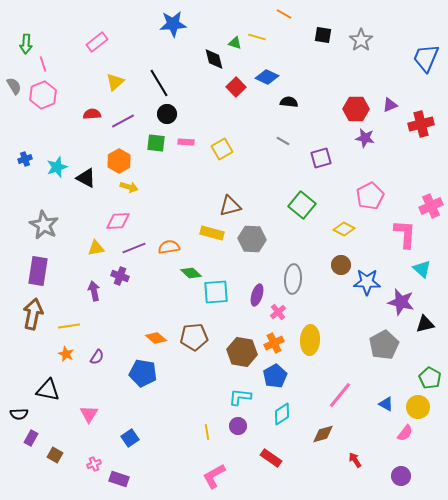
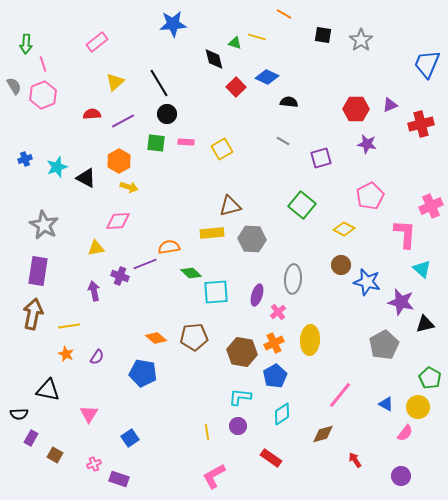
blue trapezoid at (426, 58): moved 1 px right, 6 px down
purple star at (365, 138): moved 2 px right, 6 px down
yellow rectangle at (212, 233): rotated 20 degrees counterclockwise
purple line at (134, 248): moved 11 px right, 16 px down
blue star at (367, 282): rotated 12 degrees clockwise
